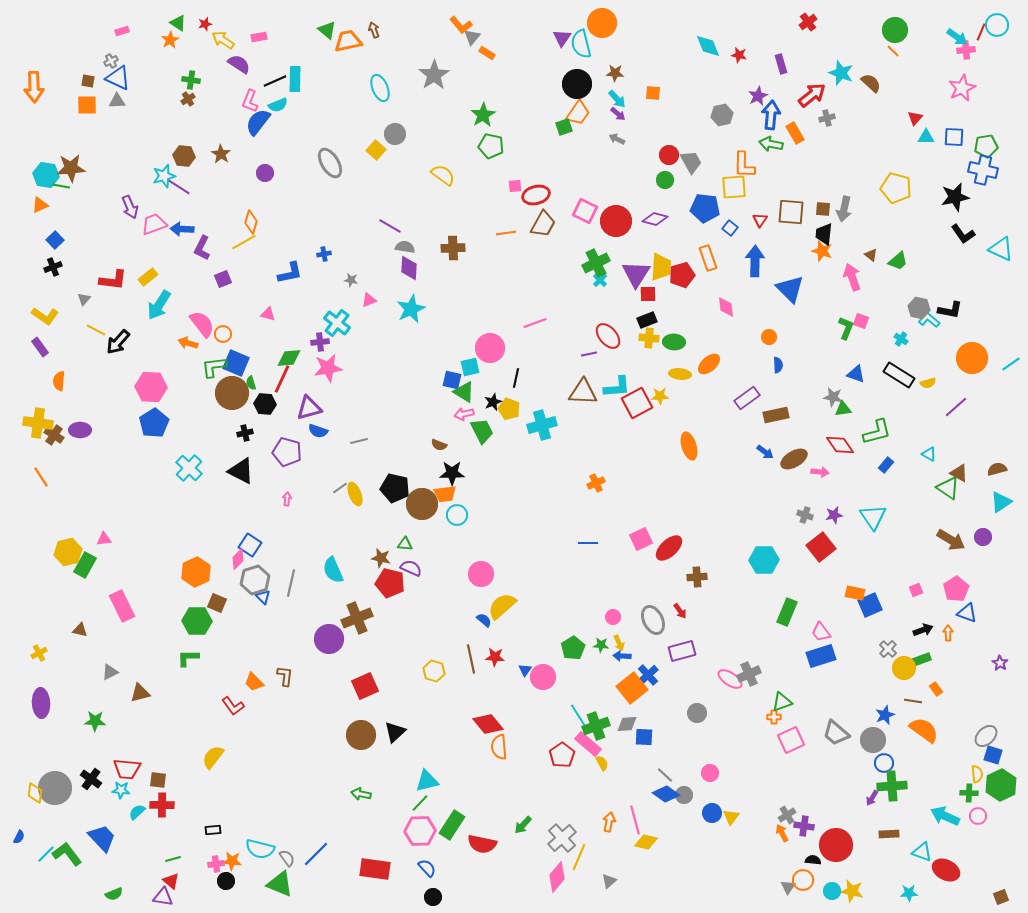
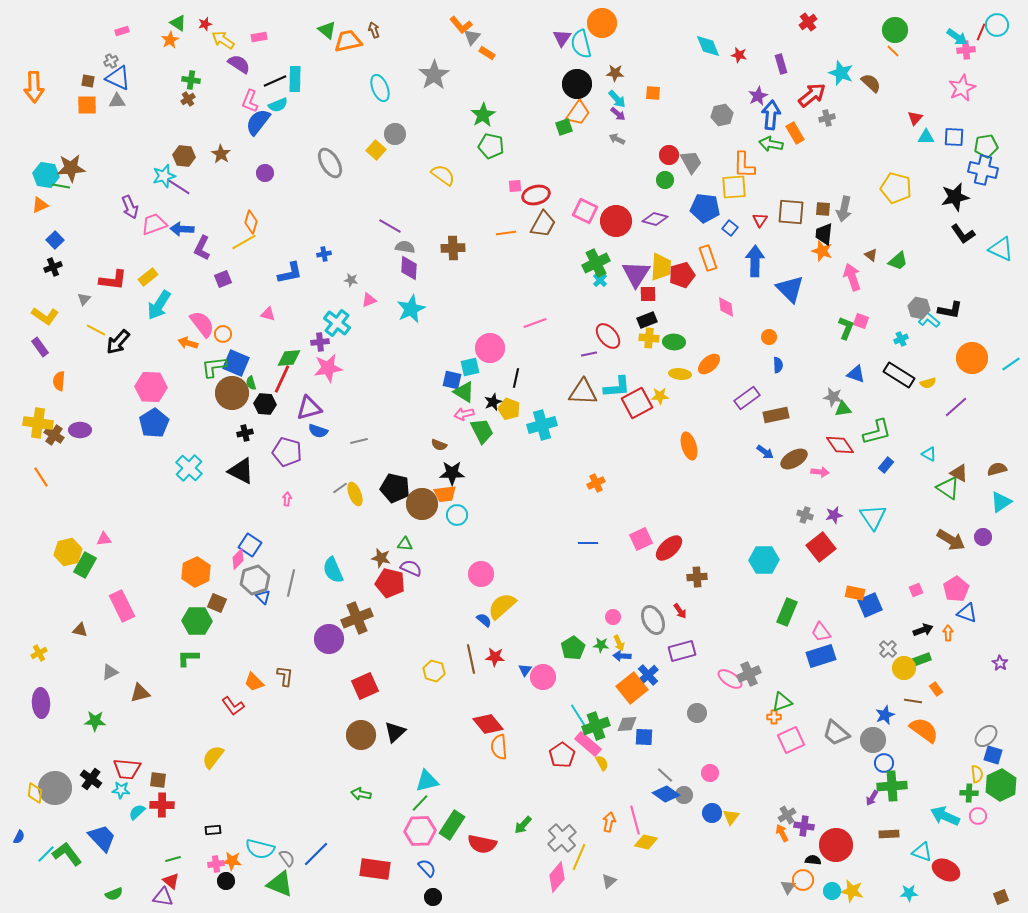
cyan cross at (901, 339): rotated 32 degrees clockwise
